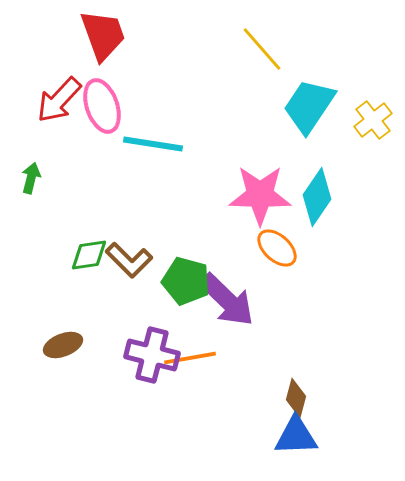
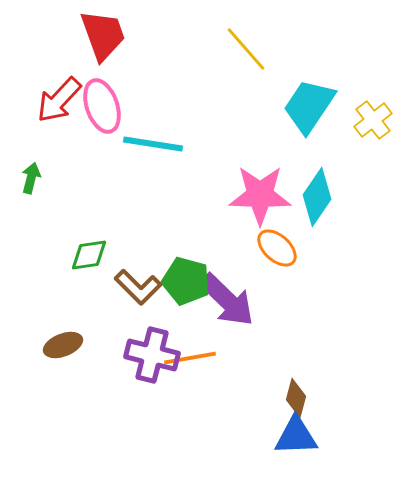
yellow line: moved 16 px left
brown L-shape: moved 9 px right, 27 px down
